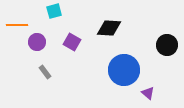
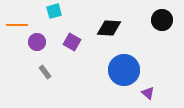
black circle: moved 5 px left, 25 px up
